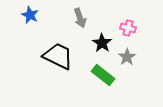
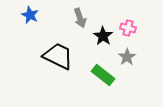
black star: moved 1 px right, 7 px up
